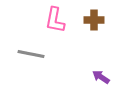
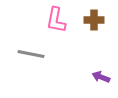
pink L-shape: moved 1 px right
purple arrow: rotated 12 degrees counterclockwise
